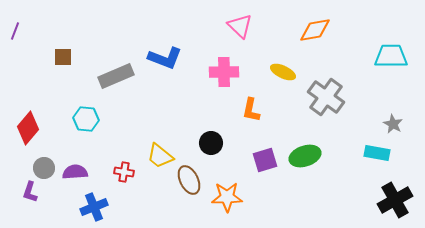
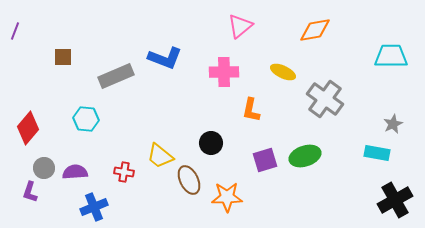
pink triangle: rotated 36 degrees clockwise
gray cross: moved 1 px left, 2 px down
gray star: rotated 18 degrees clockwise
